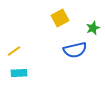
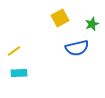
green star: moved 1 px left, 4 px up
blue semicircle: moved 2 px right, 2 px up
